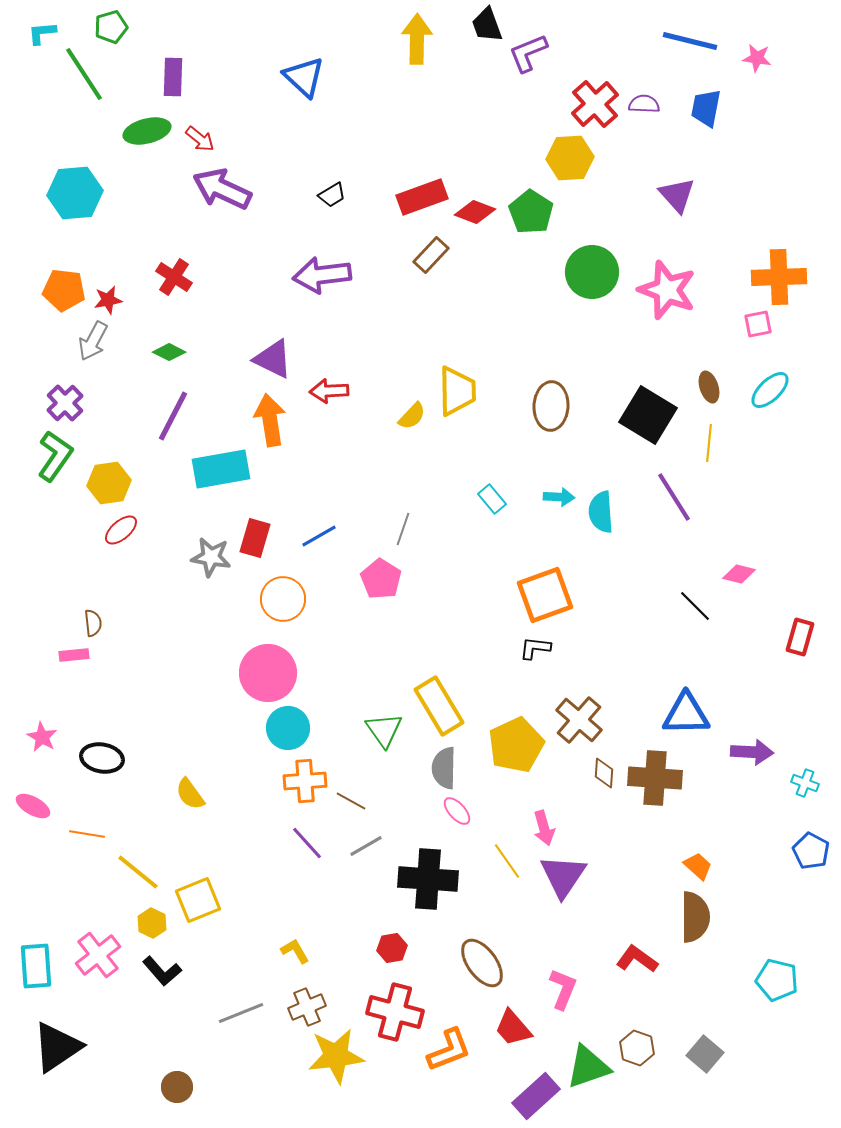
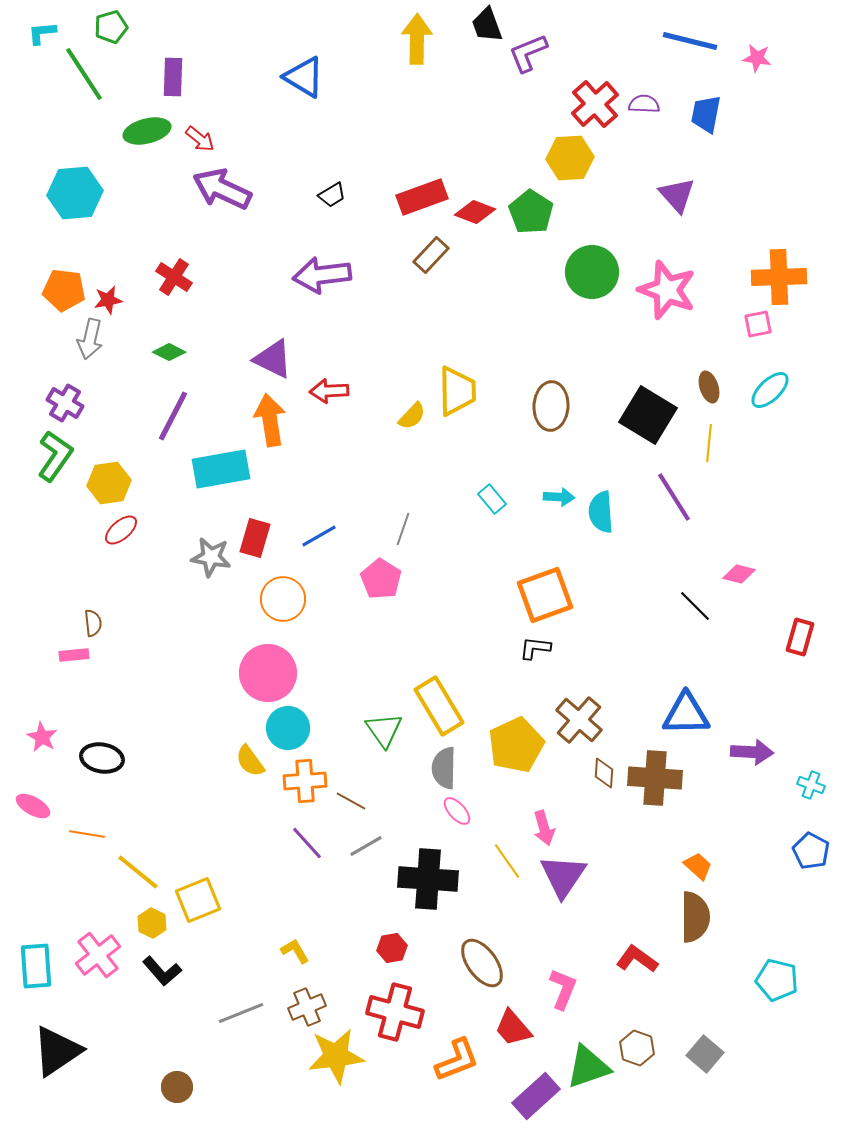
blue triangle at (304, 77): rotated 12 degrees counterclockwise
blue trapezoid at (706, 108): moved 6 px down
gray arrow at (93, 341): moved 3 px left, 2 px up; rotated 15 degrees counterclockwise
purple cross at (65, 403): rotated 15 degrees counterclockwise
cyan cross at (805, 783): moved 6 px right, 2 px down
yellow semicircle at (190, 794): moved 60 px right, 33 px up
black triangle at (57, 1047): moved 4 px down
orange L-shape at (449, 1050): moved 8 px right, 10 px down
